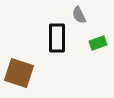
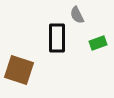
gray semicircle: moved 2 px left
brown square: moved 3 px up
